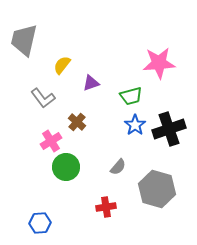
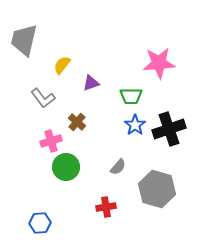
green trapezoid: rotated 15 degrees clockwise
pink cross: rotated 15 degrees clockwise
